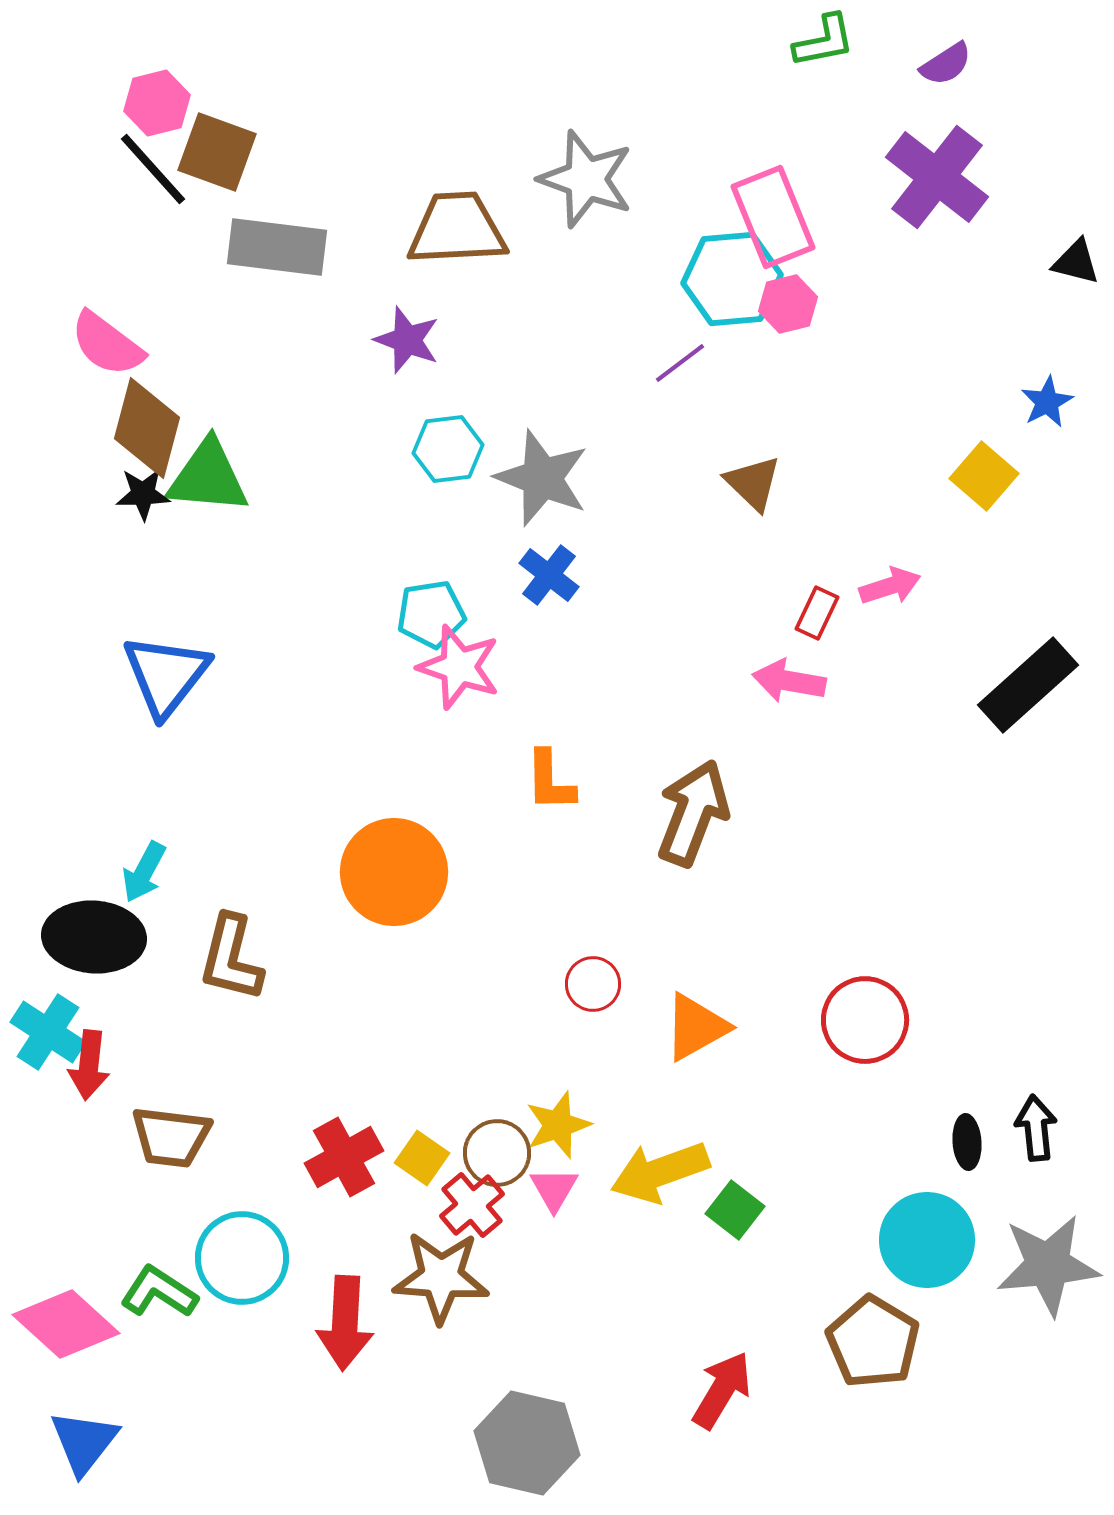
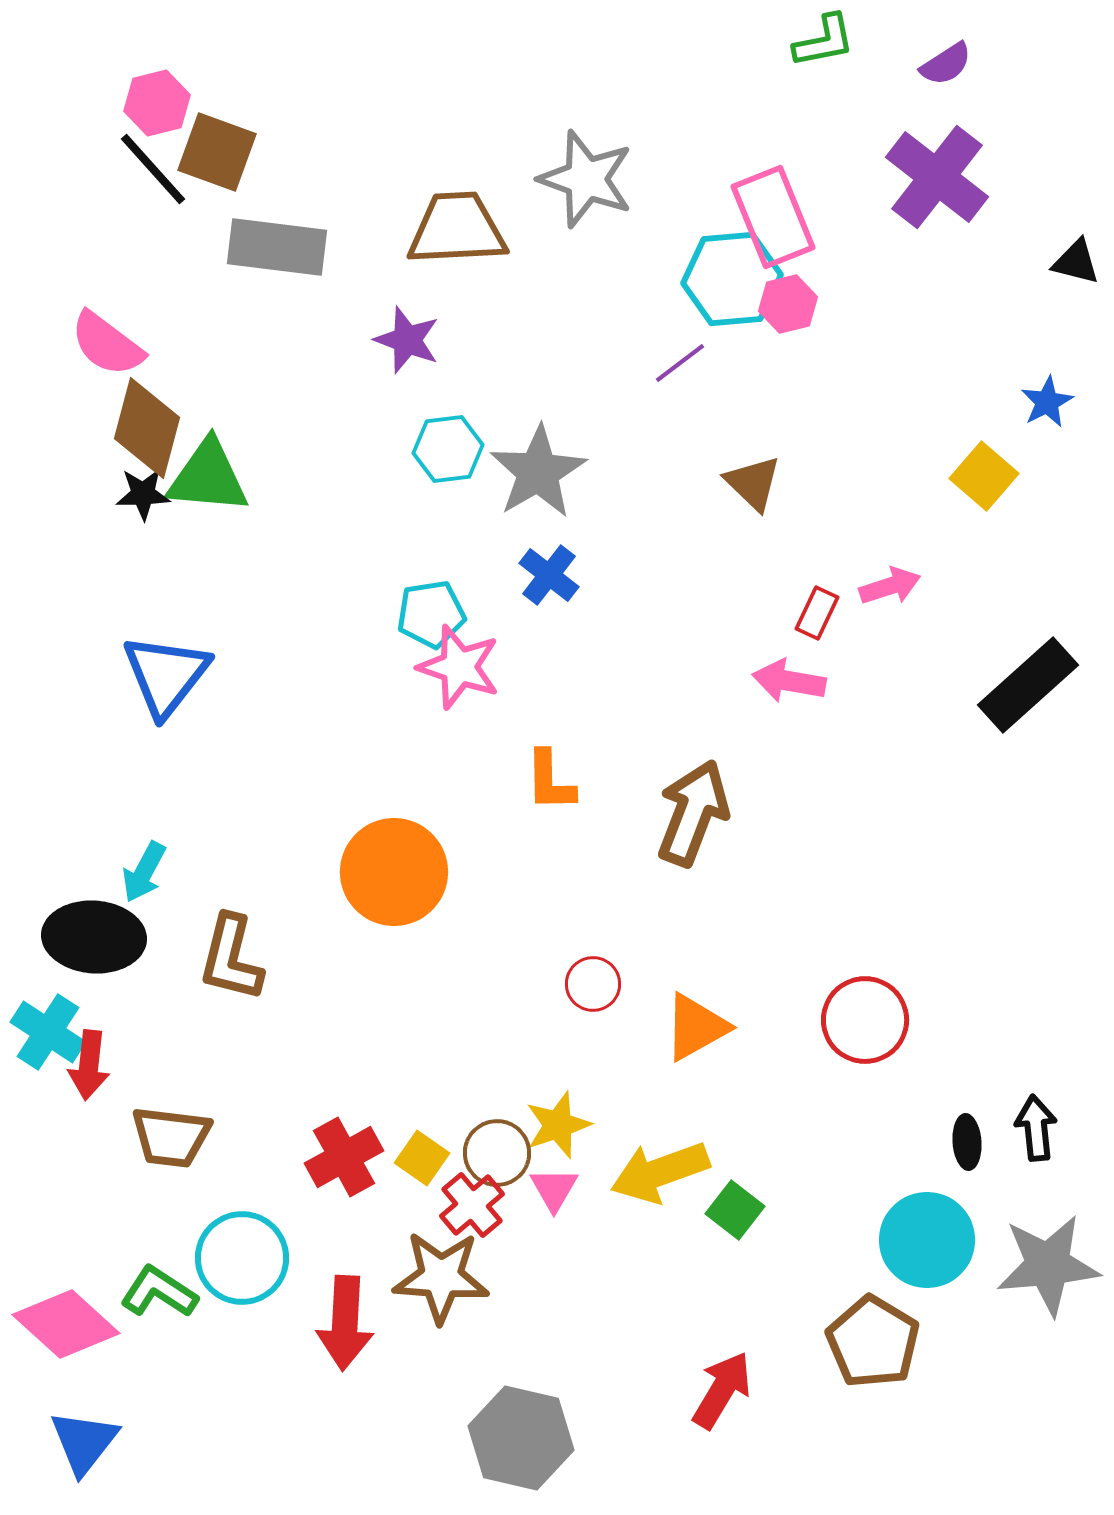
gray star at (542, 478): moved 4 px left, 6 px up; rotated 20 degrees clockwise
gray hexagon at (527, 1443): moved 6 px left, 5 px up
